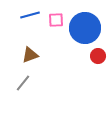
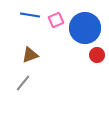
blue line: rotated 24 degrees clockwise
pink square: rotated 21 degrees counterclockwise
red circle: moved 1 px left, 1 px up
